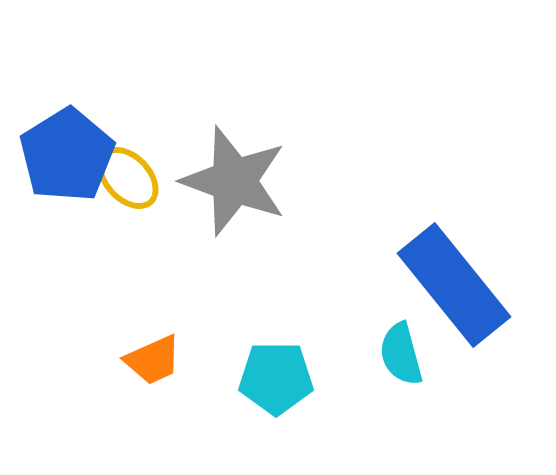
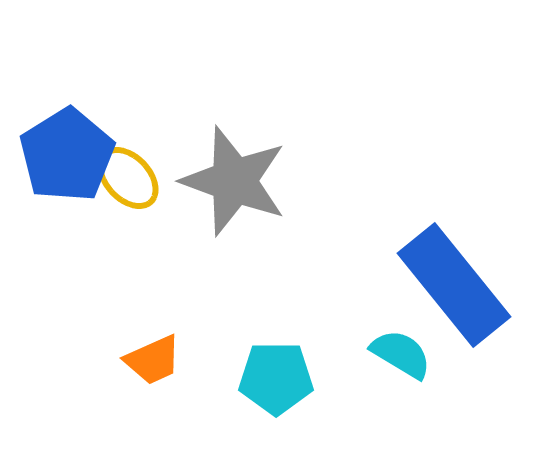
cyan semicircle: rotated 136 degrees clockwise
